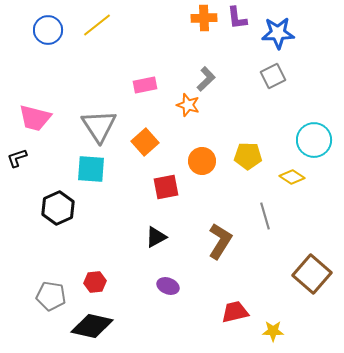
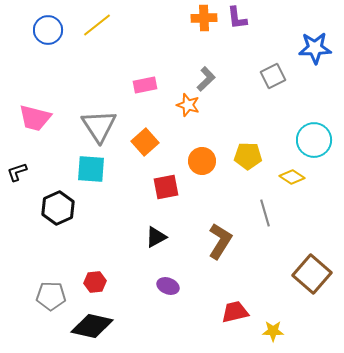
blue star: moved 37 px right, 15 px down
black L-shape: moved 14 px down
gray line: moved 3 px up
gray pentagon: rotated 8 degrees counterclockwise
